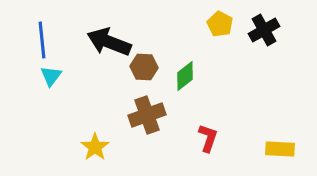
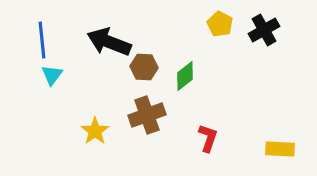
cyan triangle: moved 1 px right, 1 px up
yellow star: moved 16 px up
